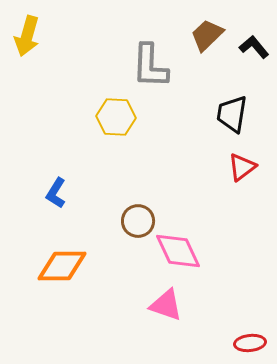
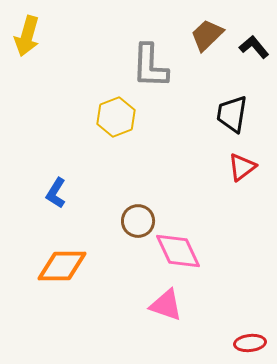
yellow hexagon: rotated 24 degrees counterclockwise
